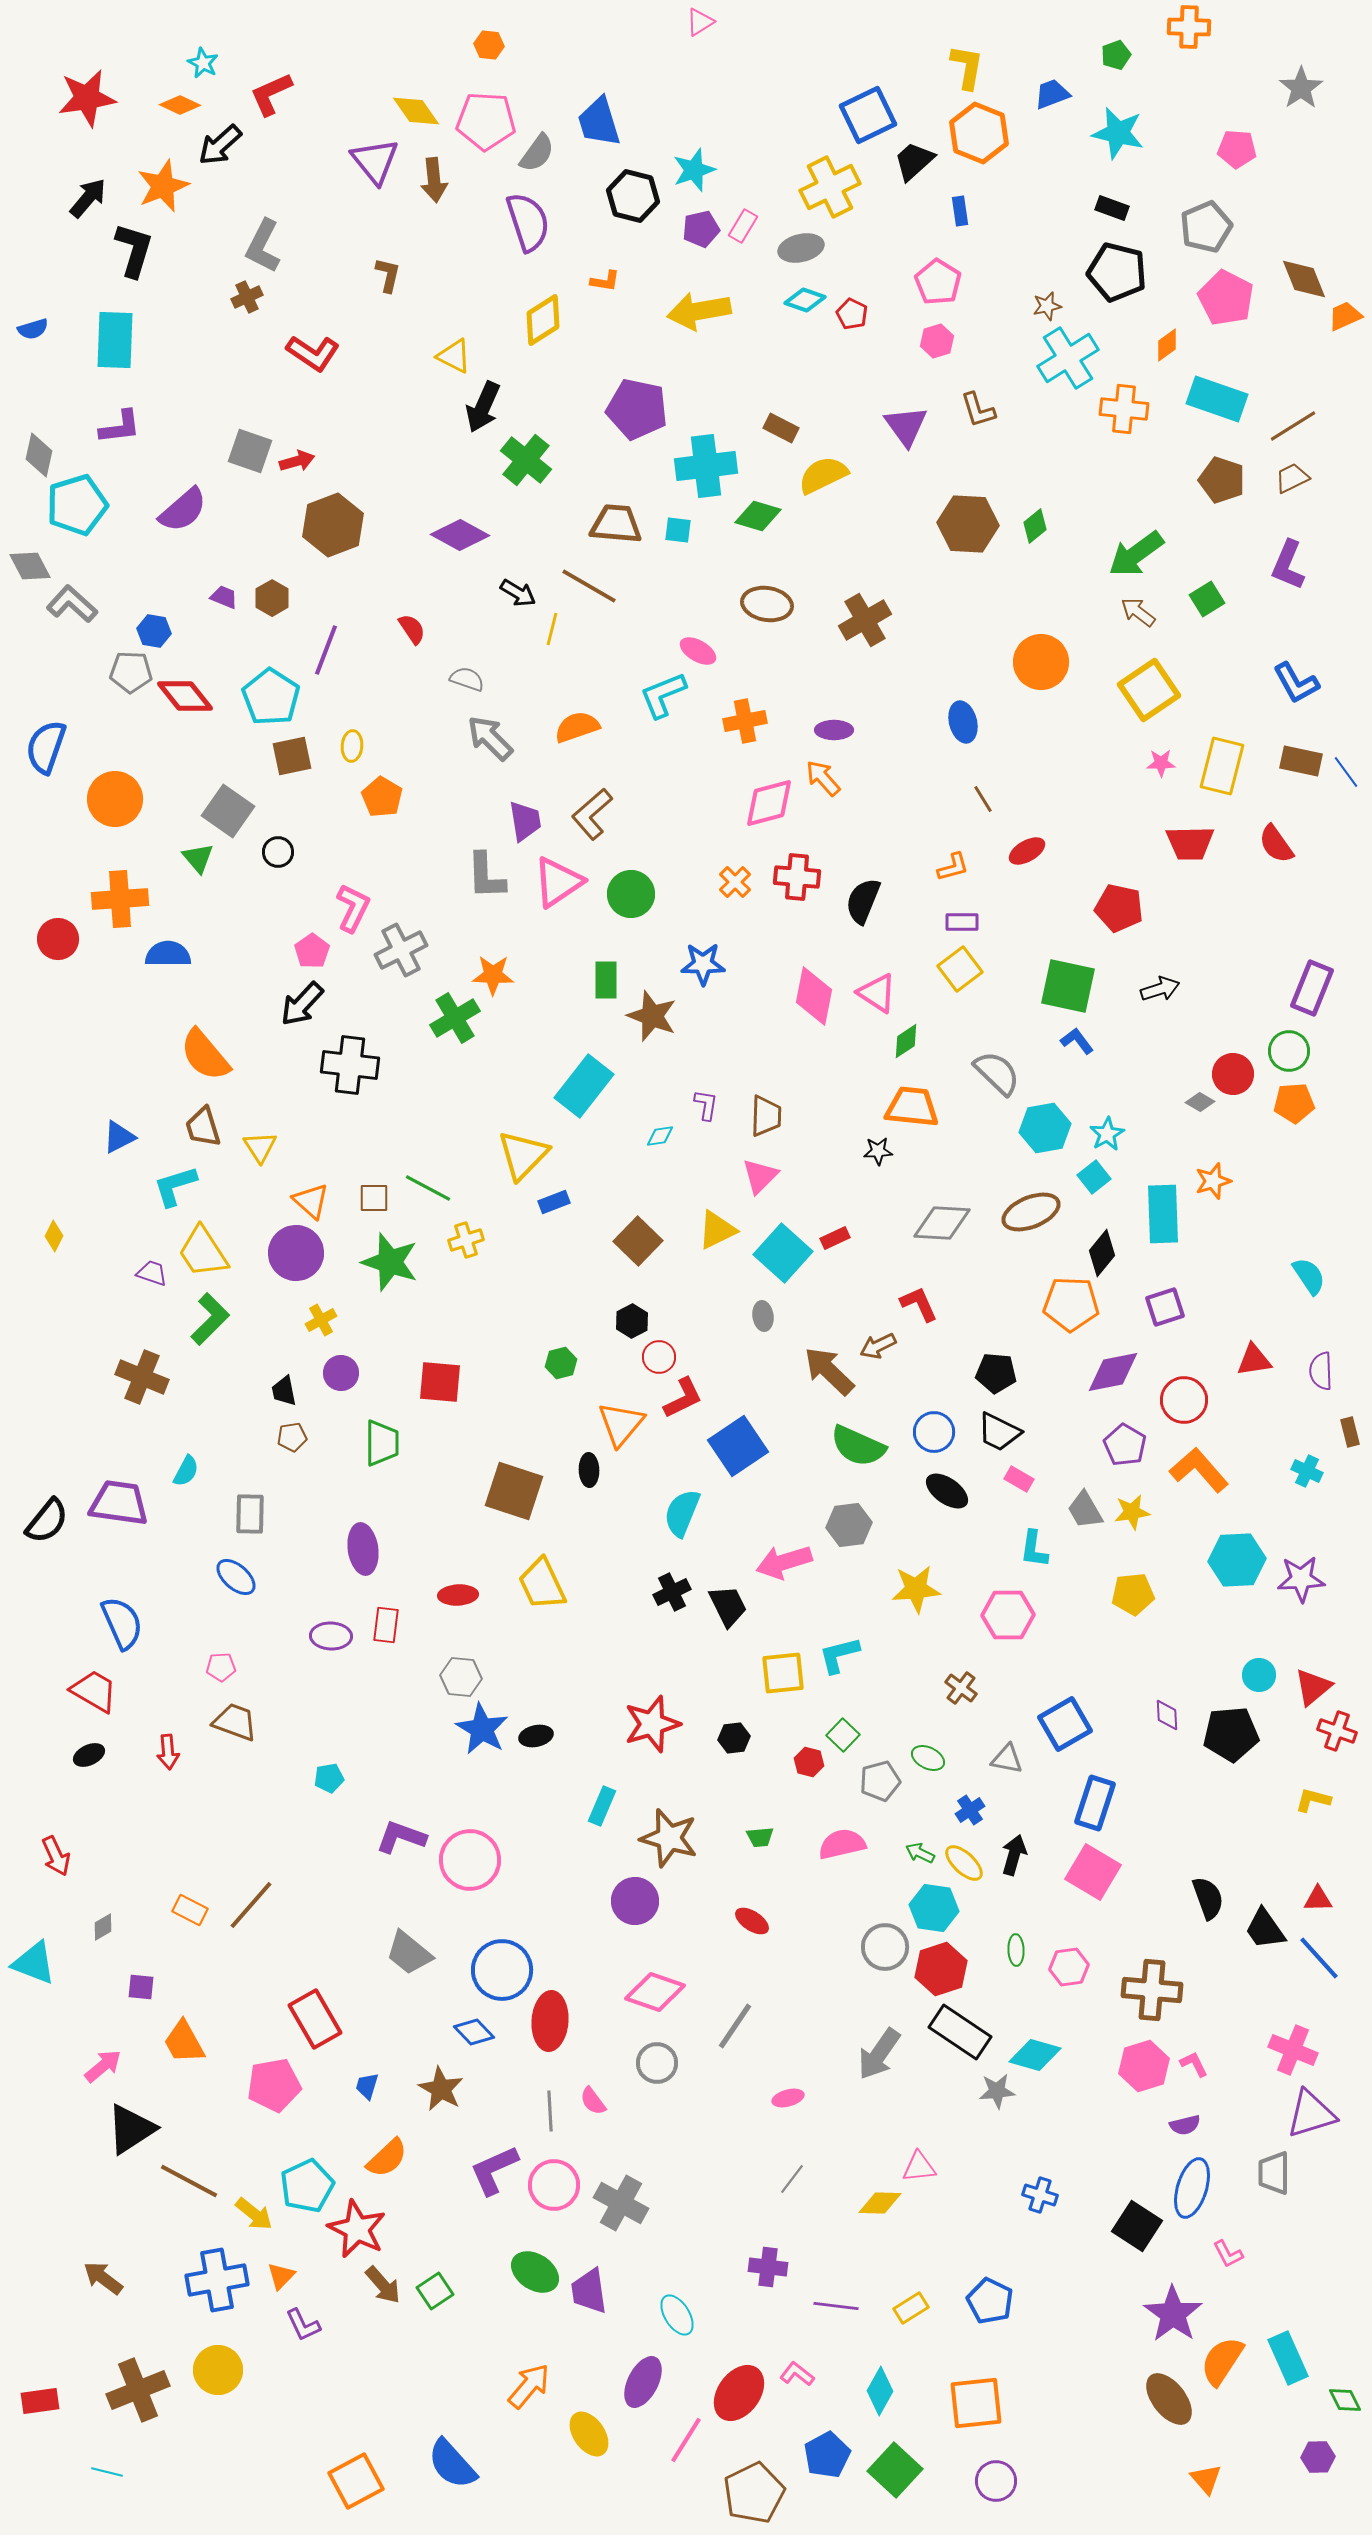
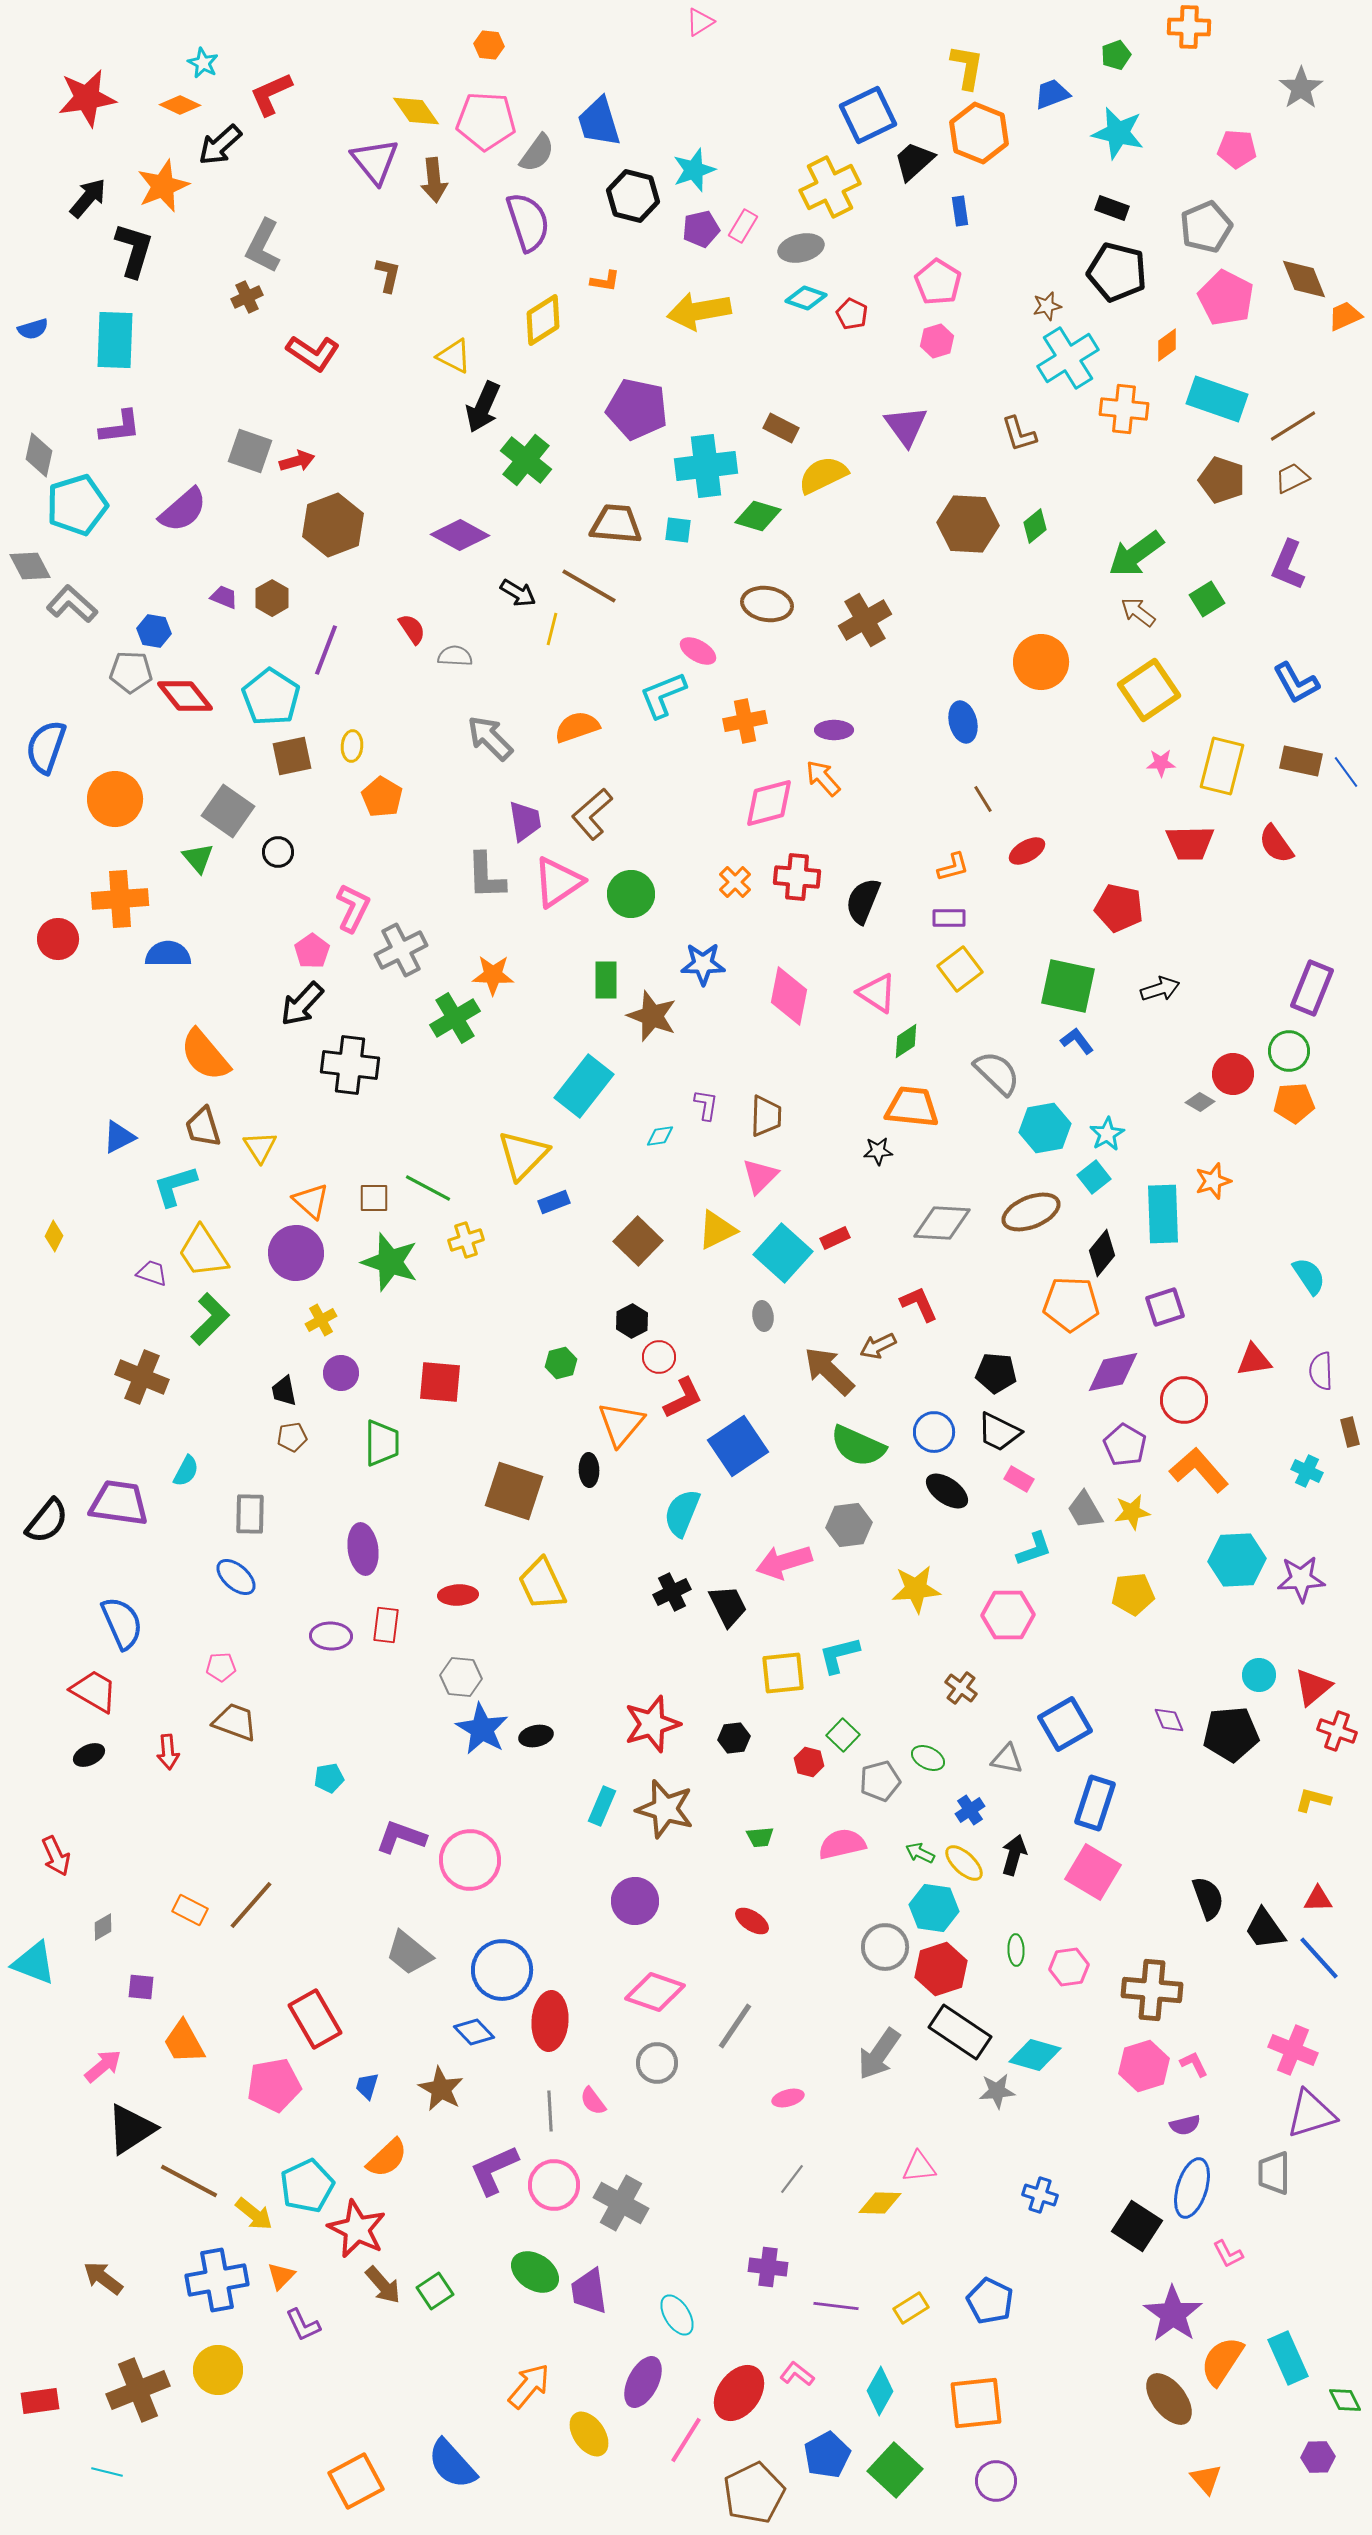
cyan diamond at (805, 300): moved 1 px right, 2 px up
brown L-shape at (978, 410): moved 41 px right, 24 px down
gray semicircle at (467, 679): moved 12 px left, 23 px up; rotated 16 degrees counterclockwise
purple rectangle at (962, 922): moved 13 px left, 4 px up
pink diamond at (814, 996): moved 25 px left
cyan L-shape at (1034, 1549): rotated 117 degrees counterclockwise
purple diamond at (1167, 1715): moved 2 px right, 5 px down; rotated 20 degrees counterclockwise
brown star at (669, 1838): moved 4 px left, 29 px up
